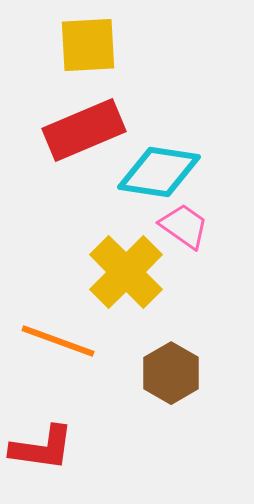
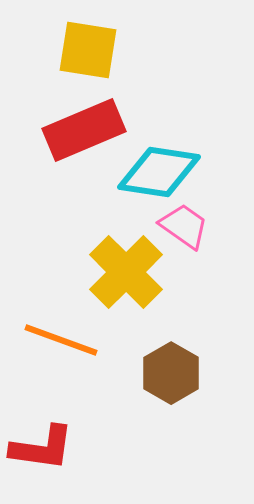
yellow square: moved 5 px down; rotated 12 degrees clockwise
orange line: moved 3 px right, 1 px up
